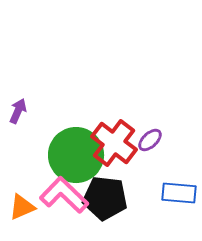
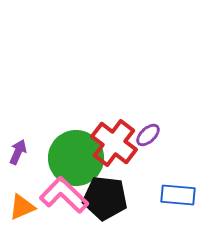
purple arrow: moved 41 px down
purple ellipse: moved 2 px left, 5 px up
green circle: moved 3 px down
blue rectangle: moved 1 px left, 2 px down
